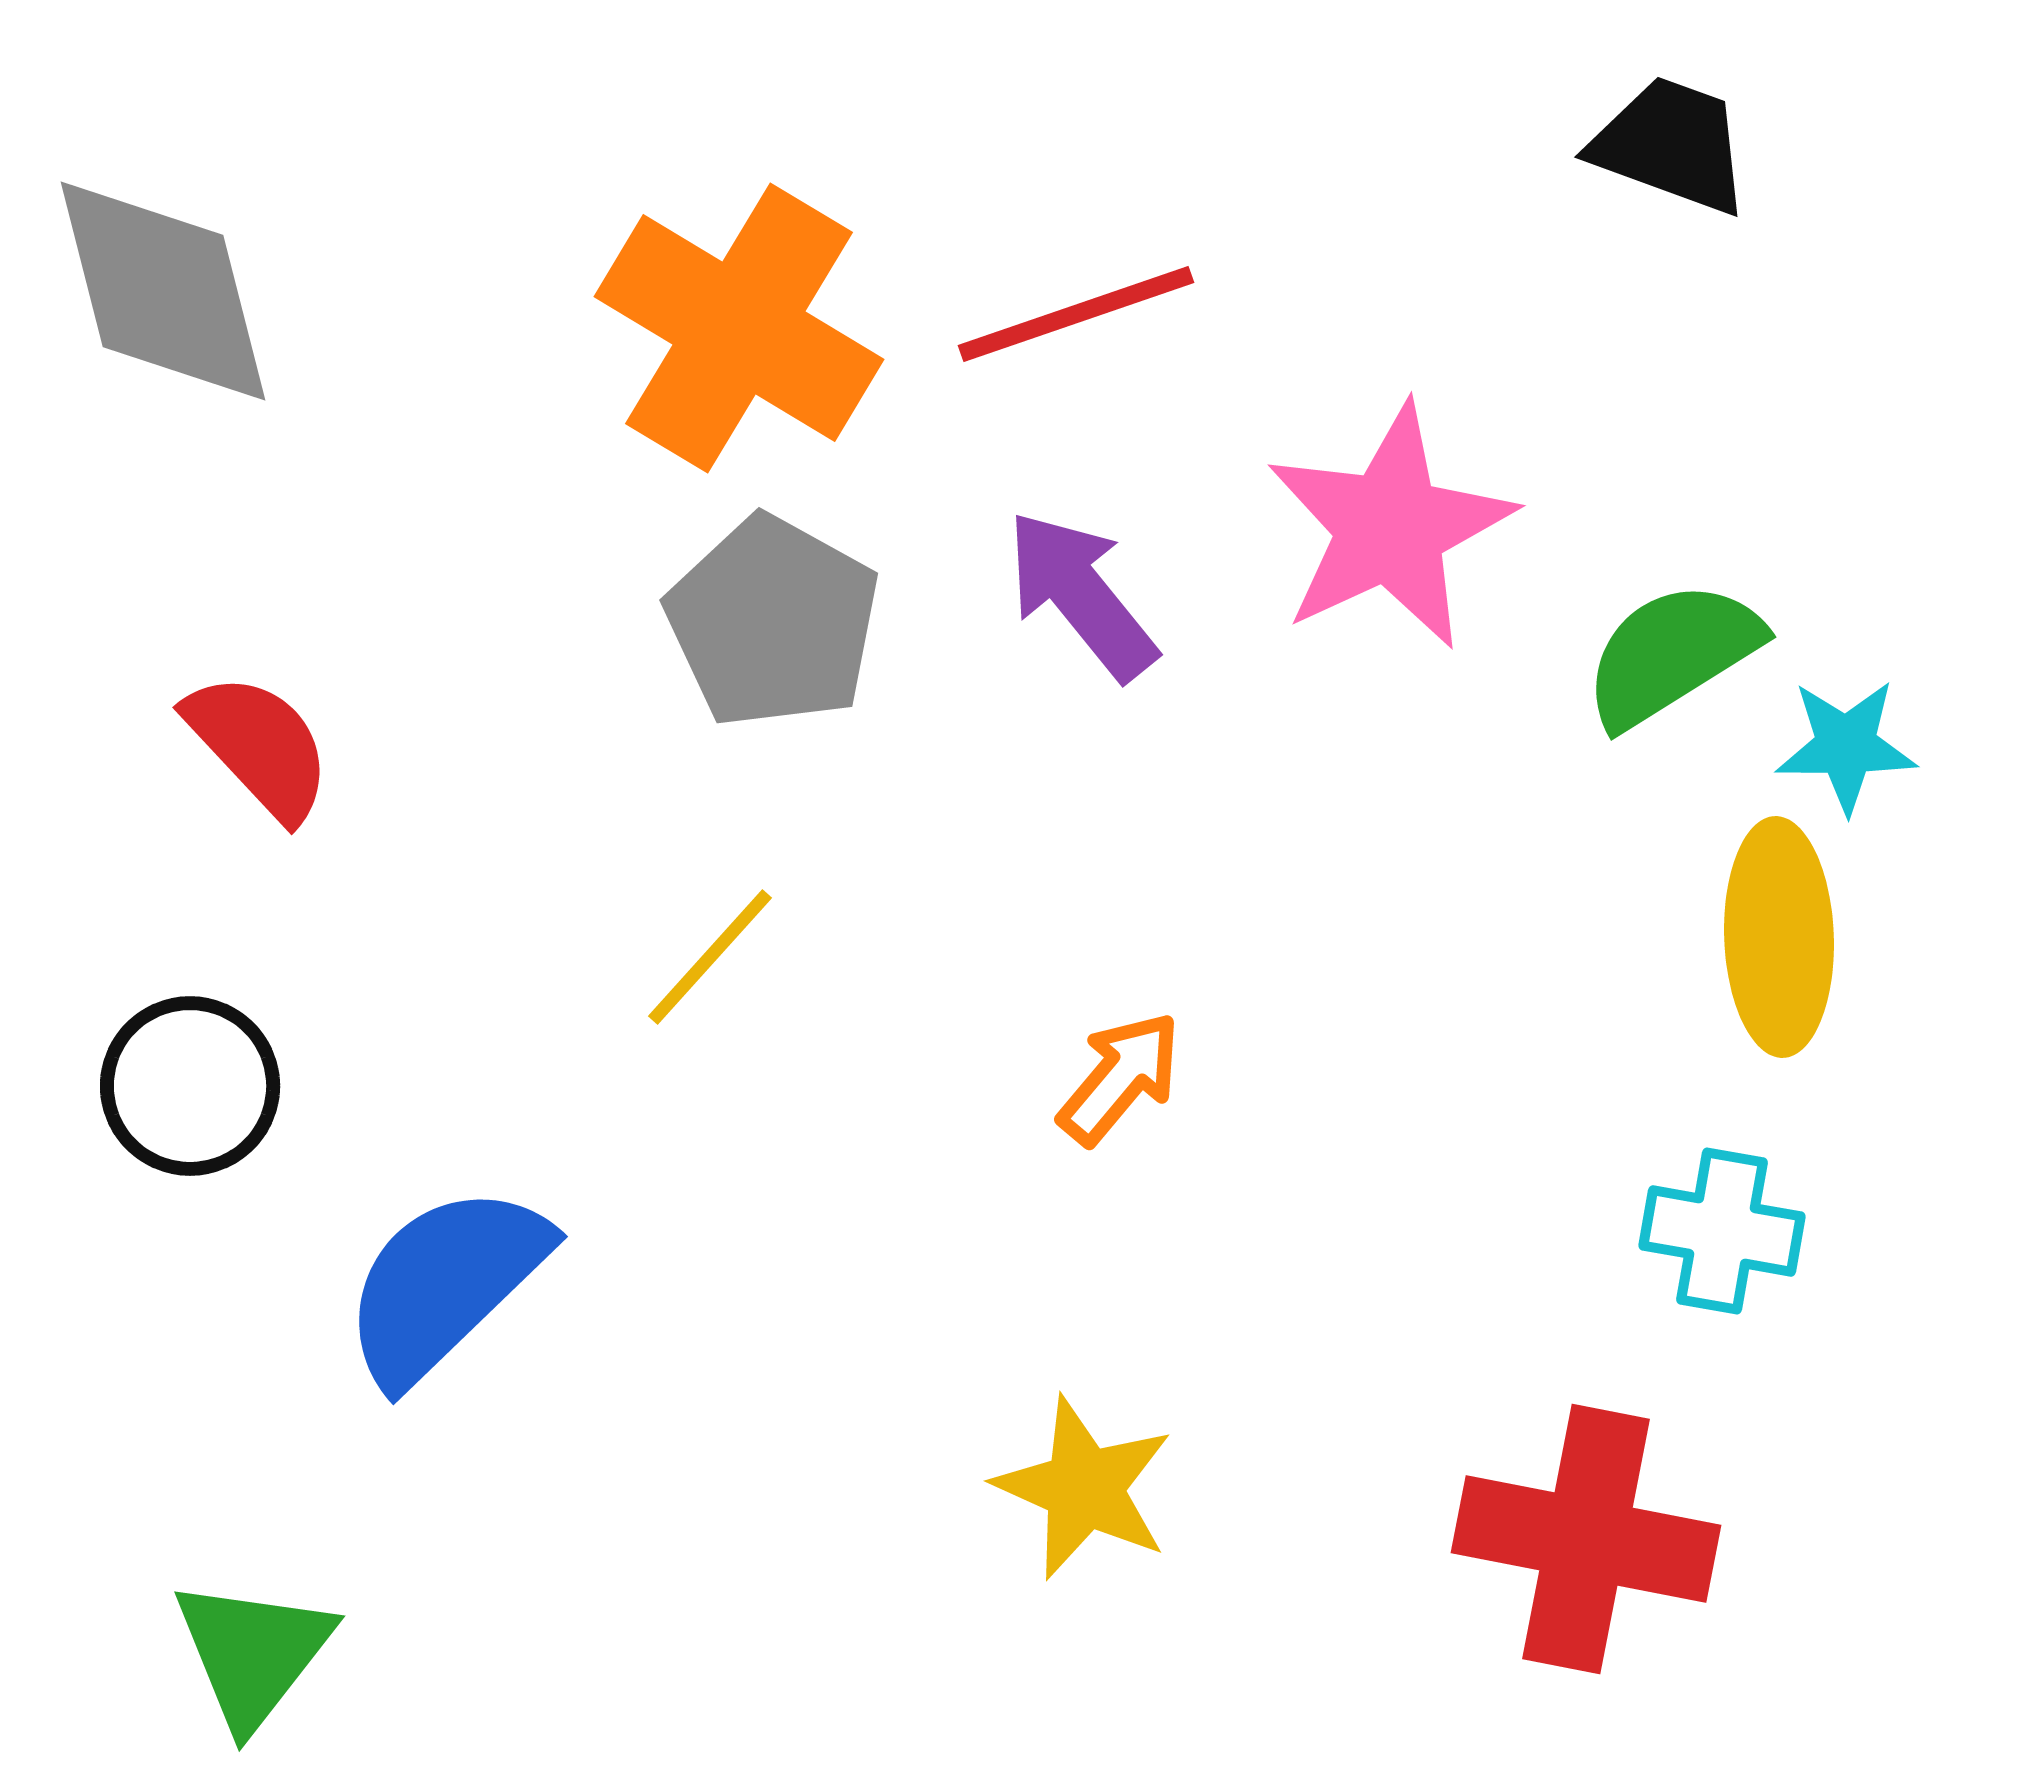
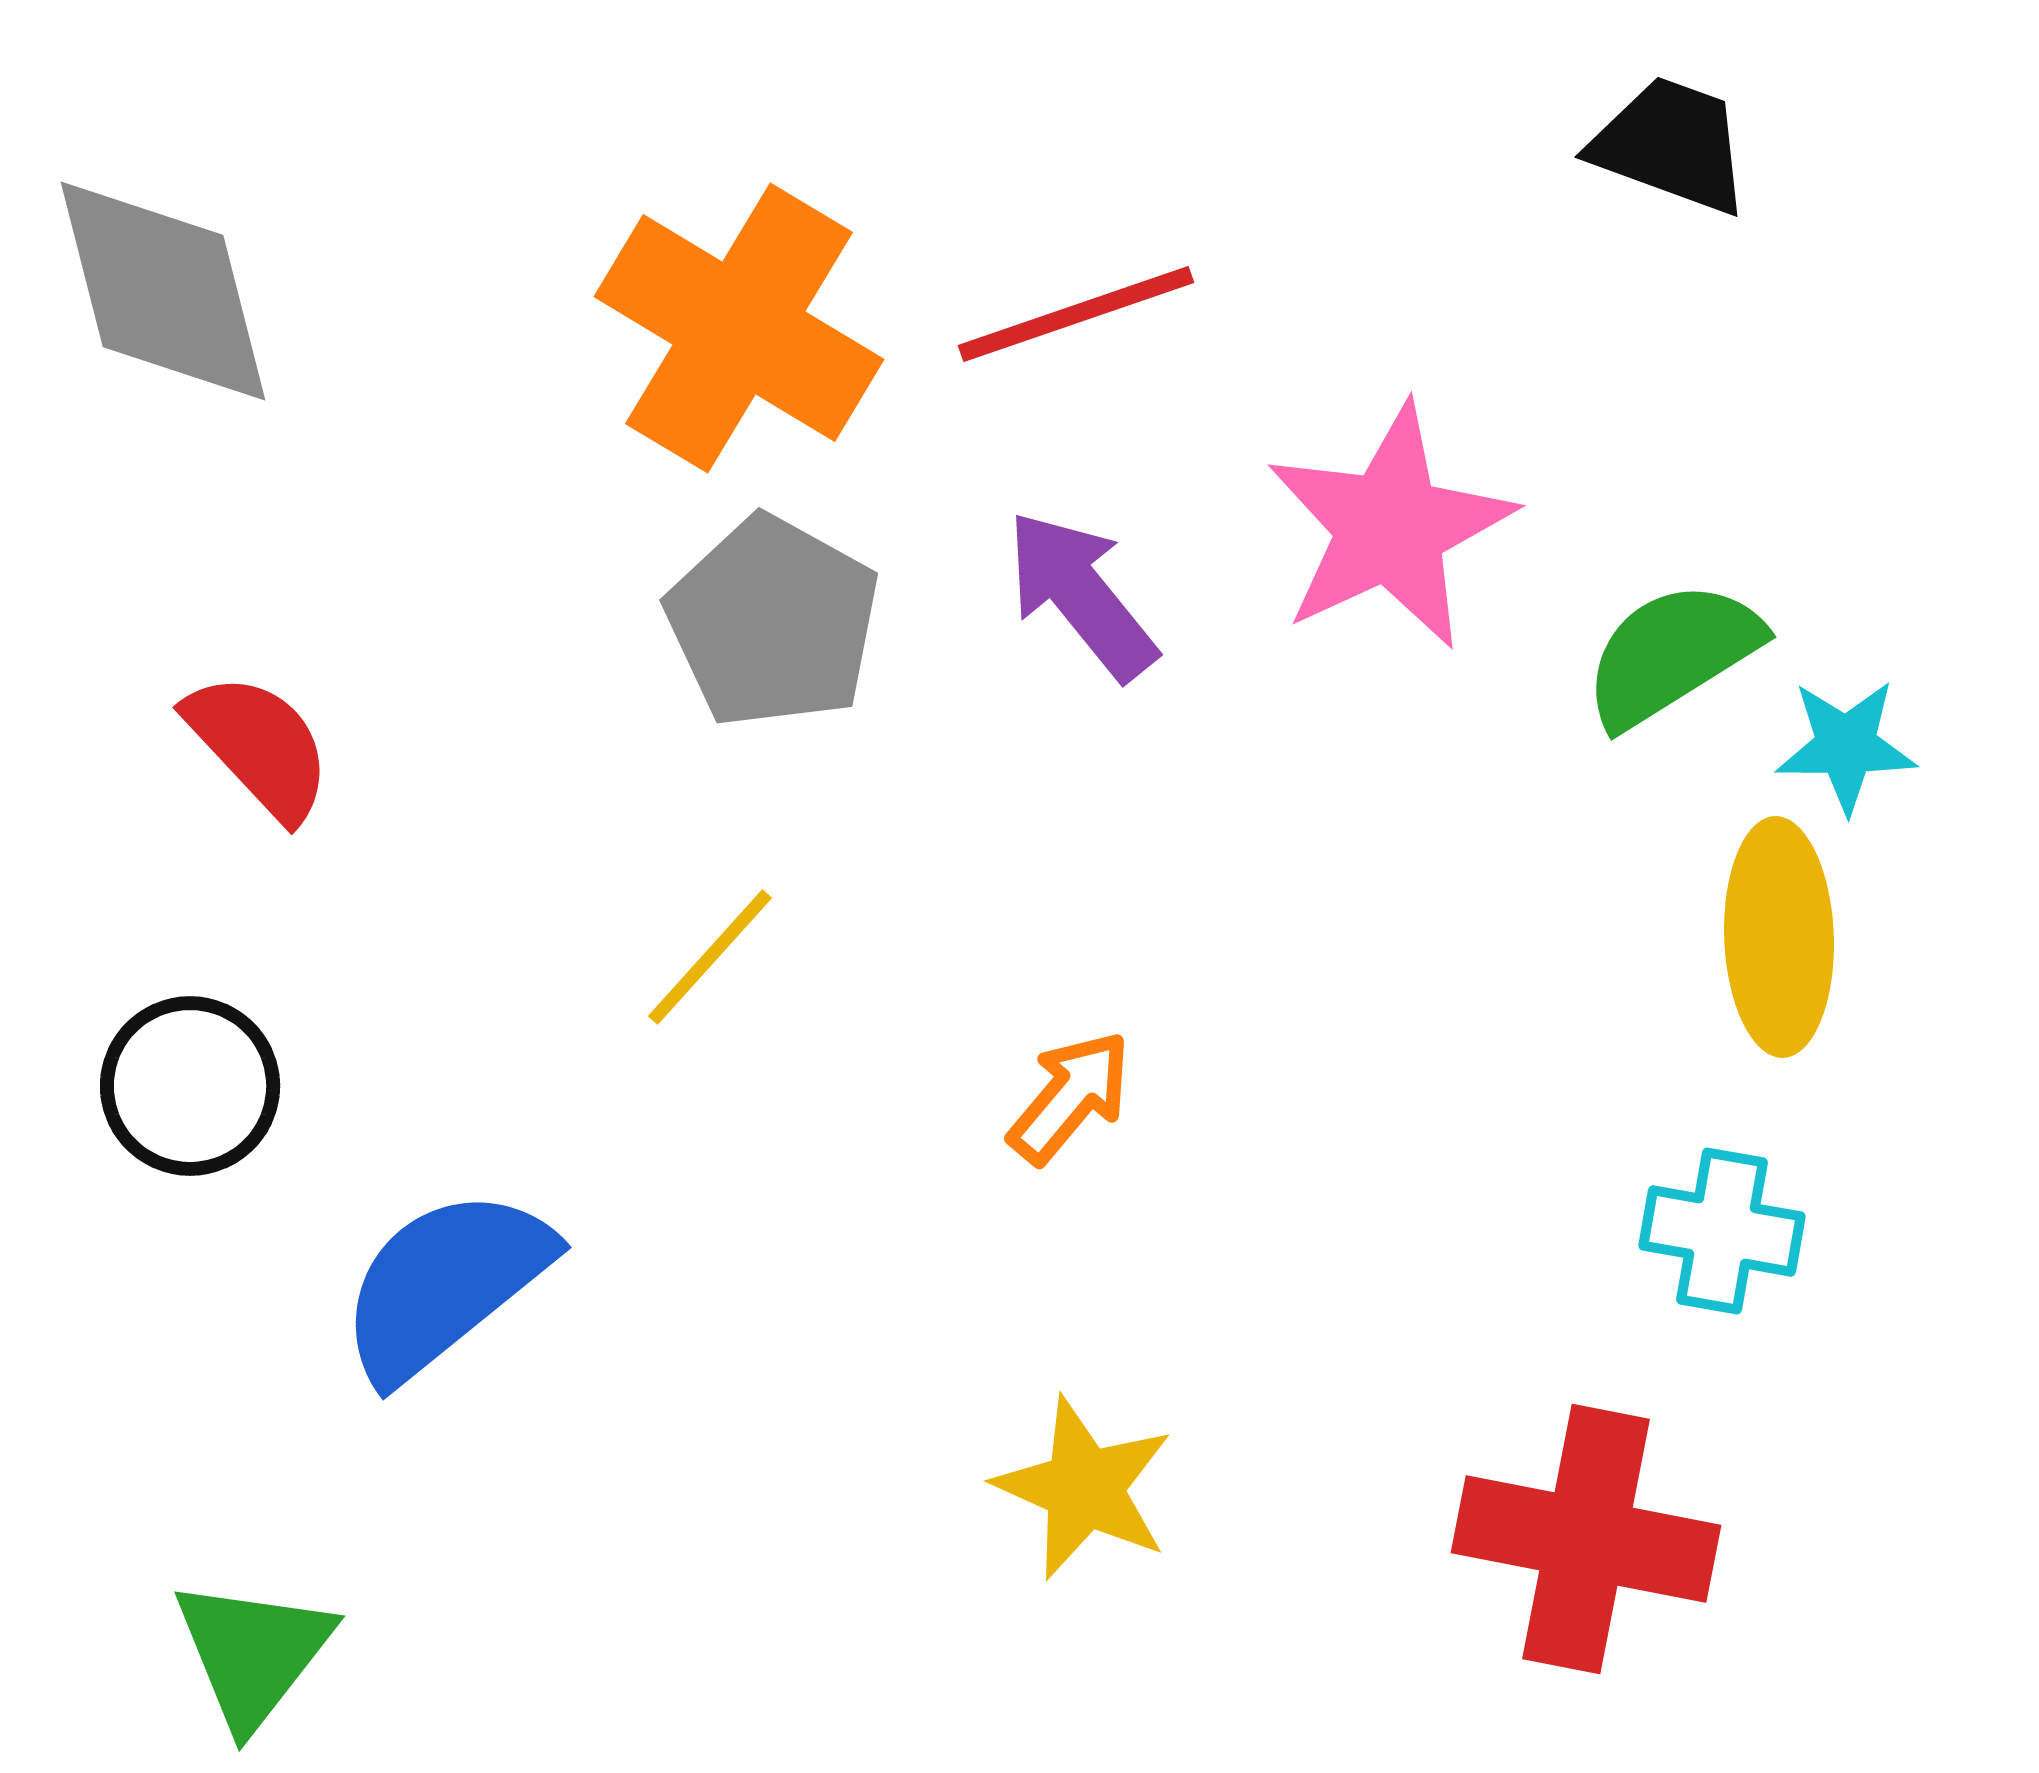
orange arrow: moved 50 px left, 19 px down
blue semicircle: rotated 5 degrees clockwise
